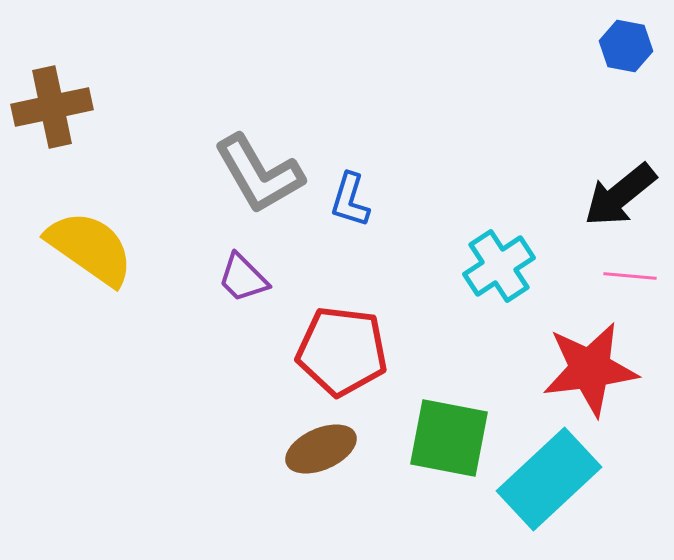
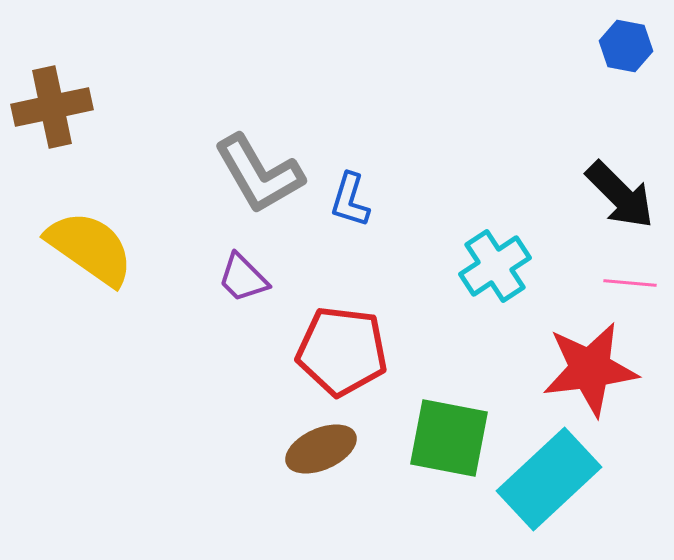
black arrow: rotated 96 degrees counterclockwise
cyan cross: moved 4 px left
pink line: moved 7 px down
